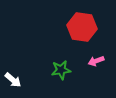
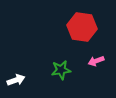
white arrow: moved 3 px right; rotated 60 degrees counterclockwise
